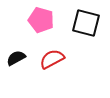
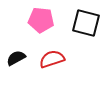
pink pentagon: rotated 10 degrees counterclockwise
red semicircle: rotated 10 degrees clockwise
